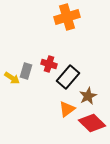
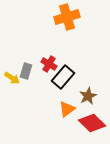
red cross: rotated 14 degrees clockwise
black rectangle: moved 5 px left
